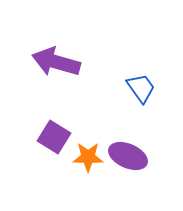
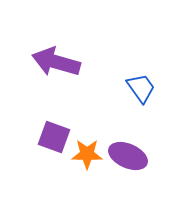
purple square: rotated 12 degrees counterclockwise
orange star: moved 1 px left, 3 px up
